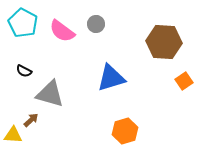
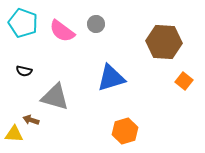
cyan pentagon: rotated 8 degrees counterclockwise
black semicircle: rotated 14 degrees counterclockwise
orange square: rotated 18 degrees counterclockwise
gray triangle: moved 5 px right, 3 px down
brown arrow: rotated 119 degrees counterclockwise
yellow triangle: moved 1 px right, 1 px up
